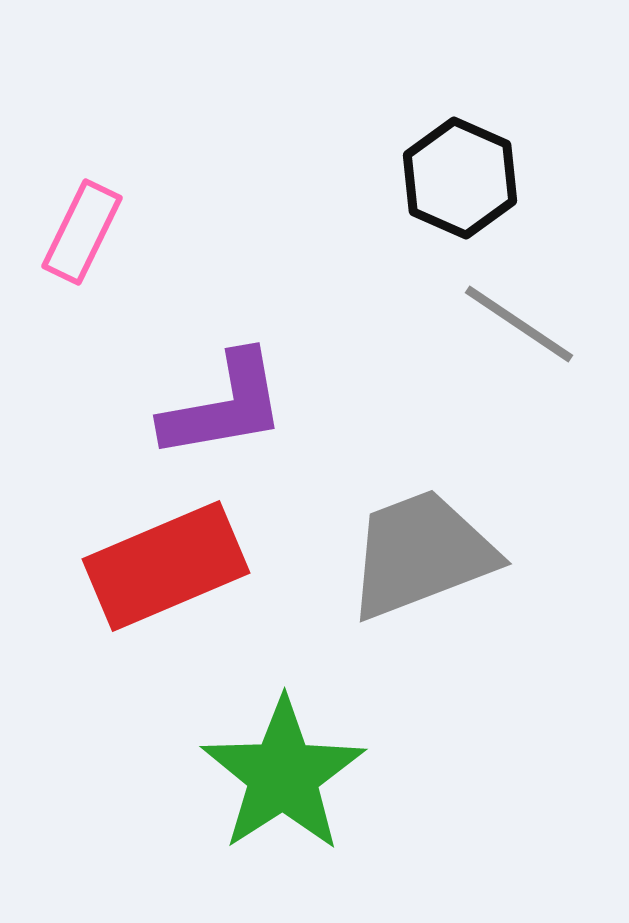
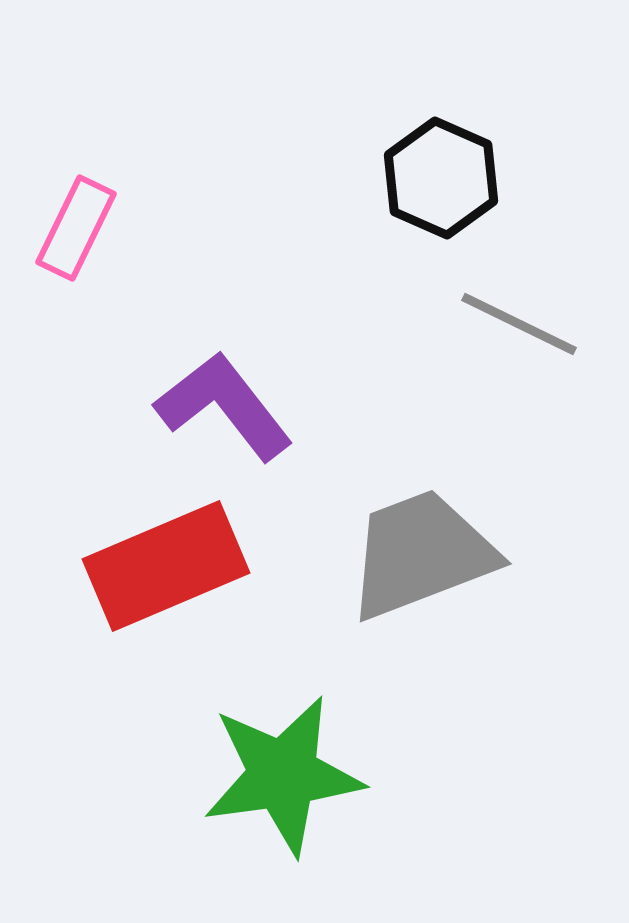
black hexagon: moved 19 px left
pink rectangle: moved 6 px left, 4 px up
gray line: rotated 8 degrees counterclockwise
purple L-shape: rotated 118 degrees counterclockwise
green star: rotated 25 degrees clockwise
